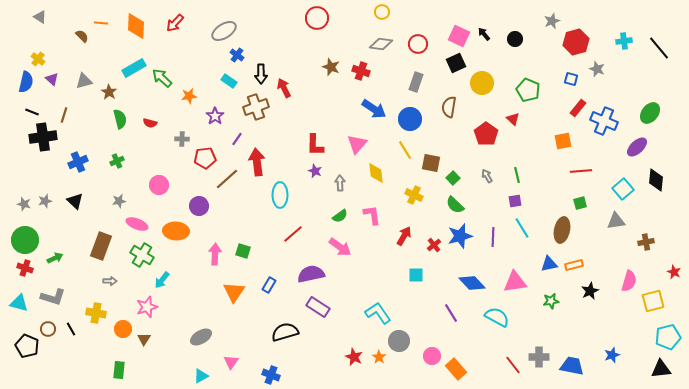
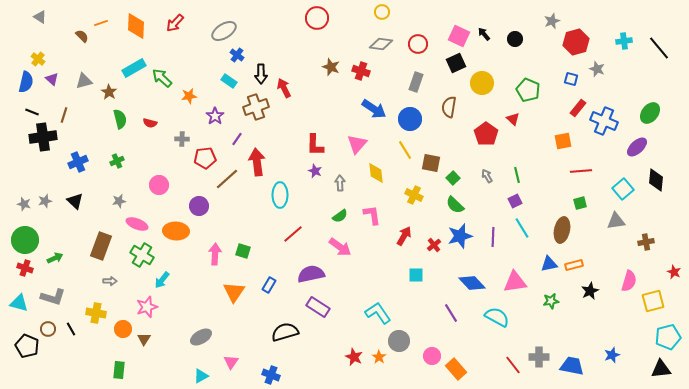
orange line at (101, 23): rotated 24 degrees counterclockwise
purple square at (515, 201): rotated 16 degrees counterclockwise
